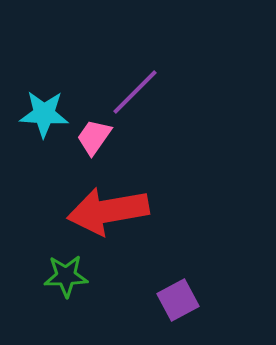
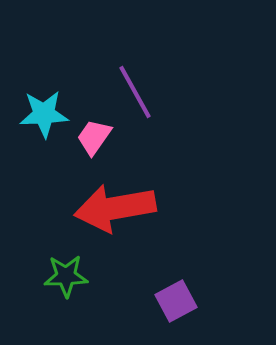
purple line: rotated 74 degrees counterclockwise
cyan star: rotated 6 degrees counterclockwise
red arrow: moved 7 px right, 3 px up
purple square: moved 2 px left, 1 px down
